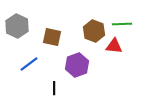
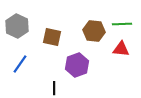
brown hexagon: rotated 15 degrees counterclockwise
red triangle: moved 7 px right, 3 px down
blue line: moved 9 px left; rotated 18 degrees counterclockwise
